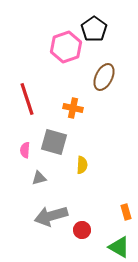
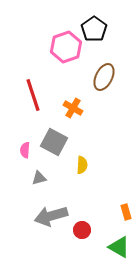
red line: moved 6 px right, 4 px up
orange cross: rotated 18 degrees clockwise
gray square: rotated 12 degrees clockwise
